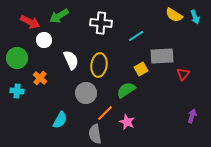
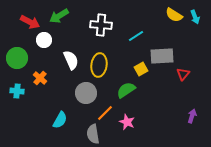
white cross: moved 2 px down
gray semicircle: moved 2 px left
